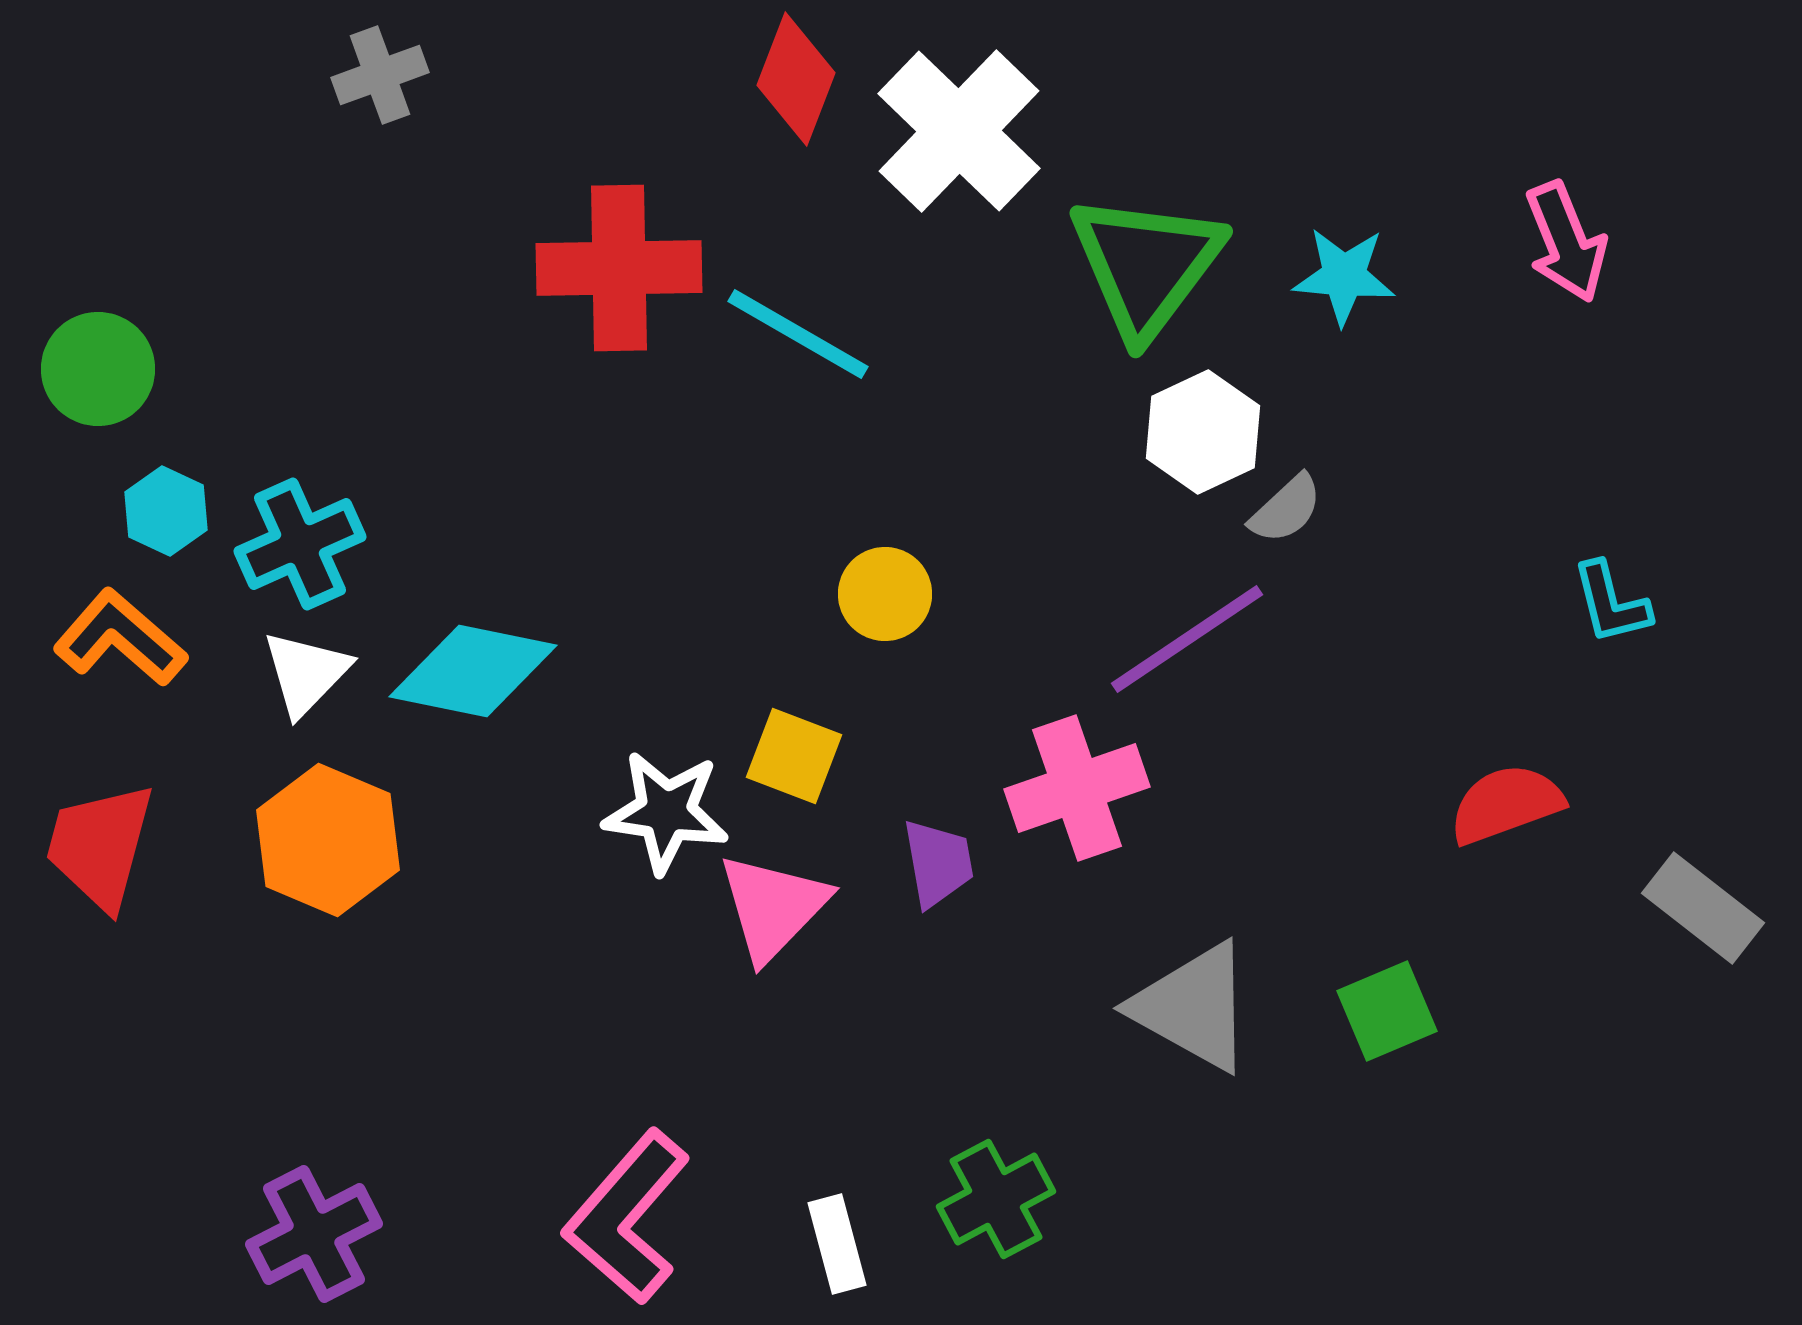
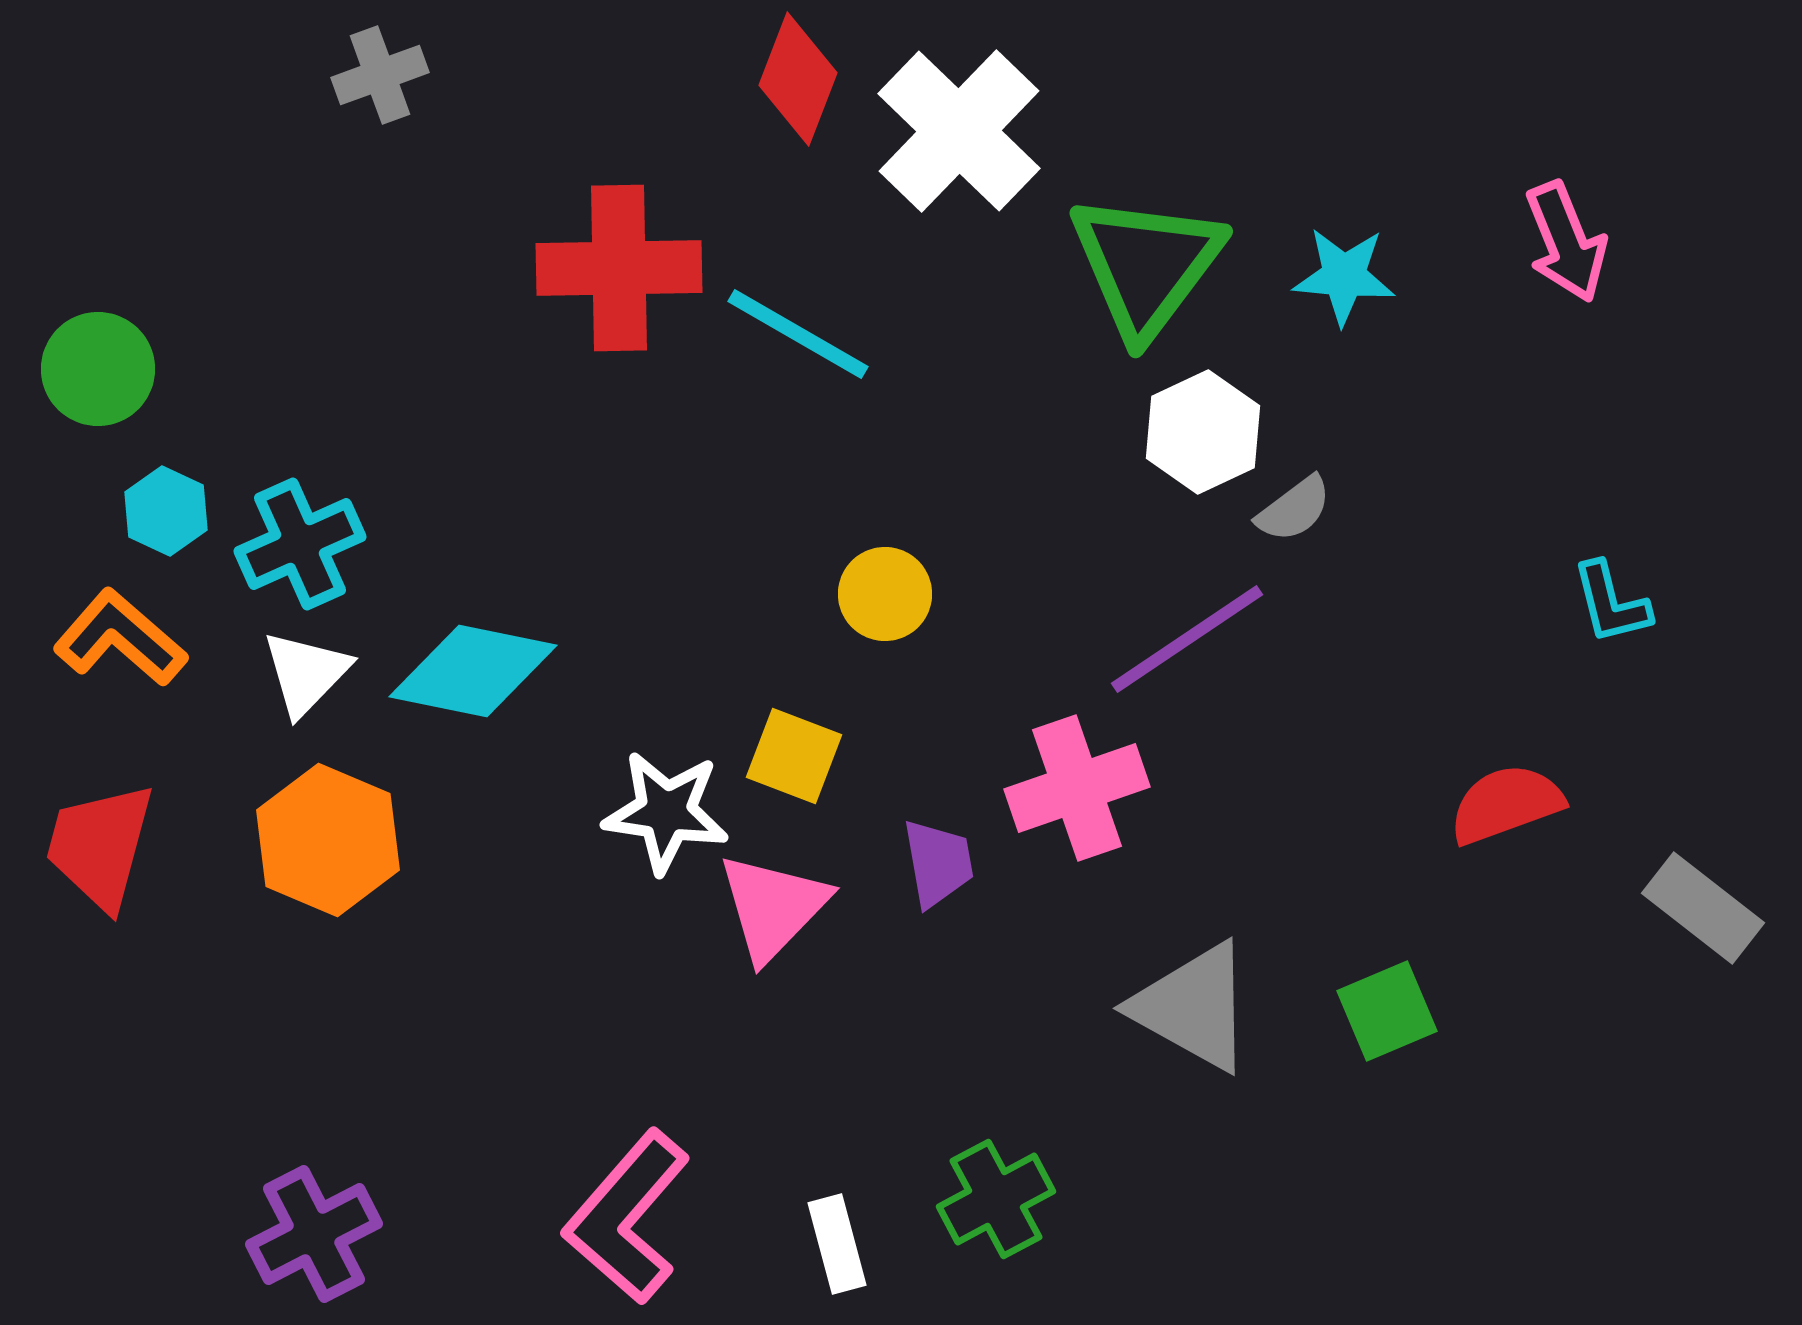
red diamond: moved 2 px right
gray semicircle: moved 8 px right; rotated 6 degrees clockwise
